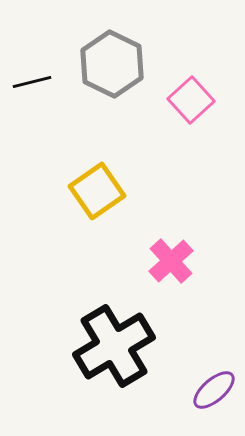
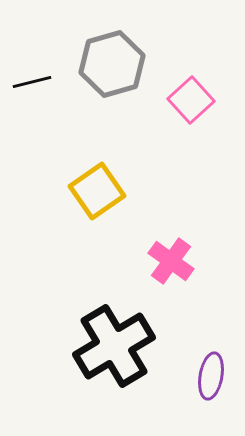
gray hexagon: rotated 18 degrees clockwise
pink cross: rotated 12 degrees counterclockwise
purple ellipse: moved 3 px left, 14 px up; rotated 39 degrees counterclockwise
